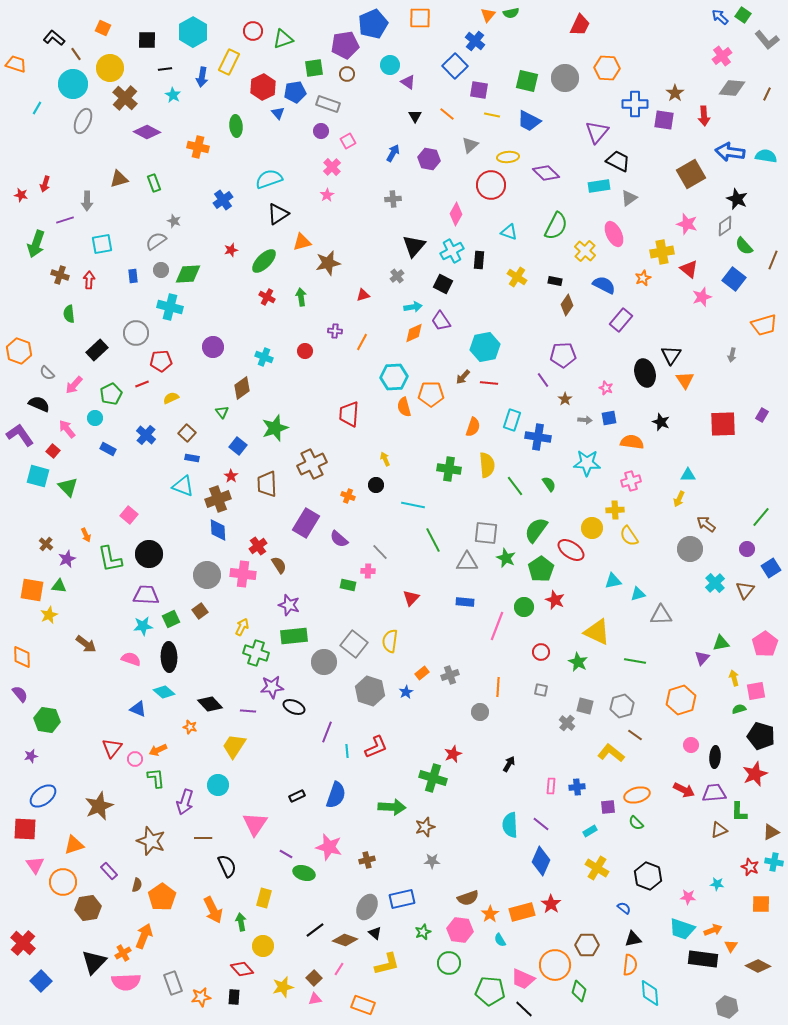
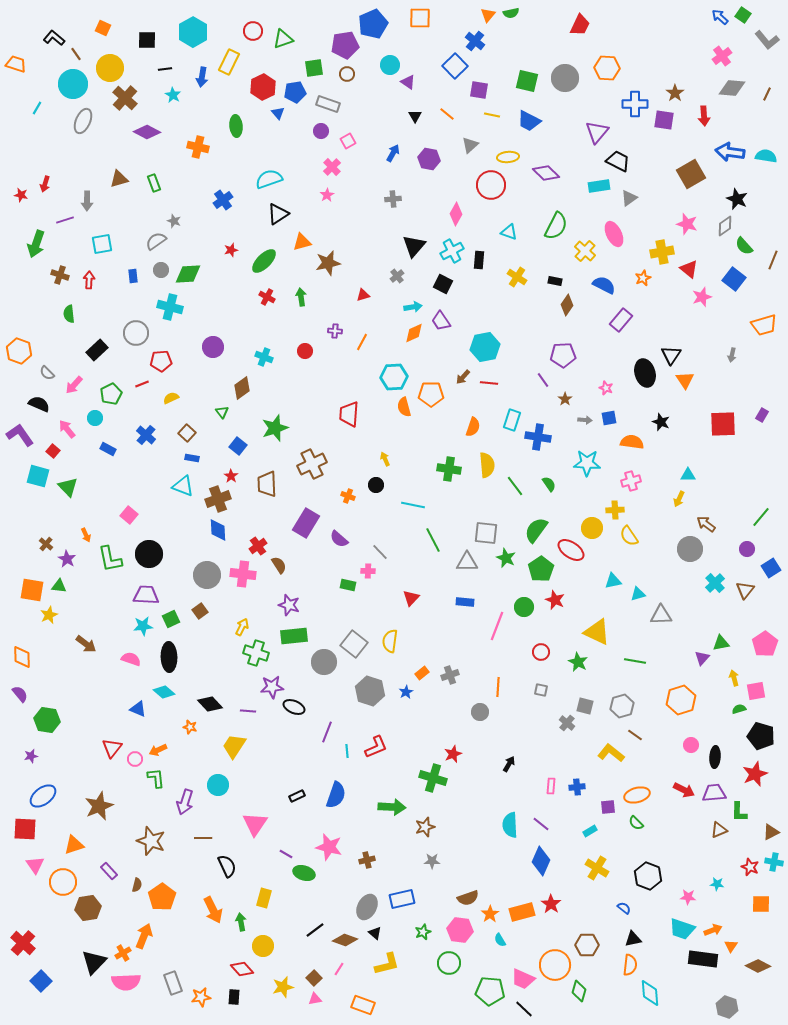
purple star at (67, 559): rotated 18 degrees counterclockwise
